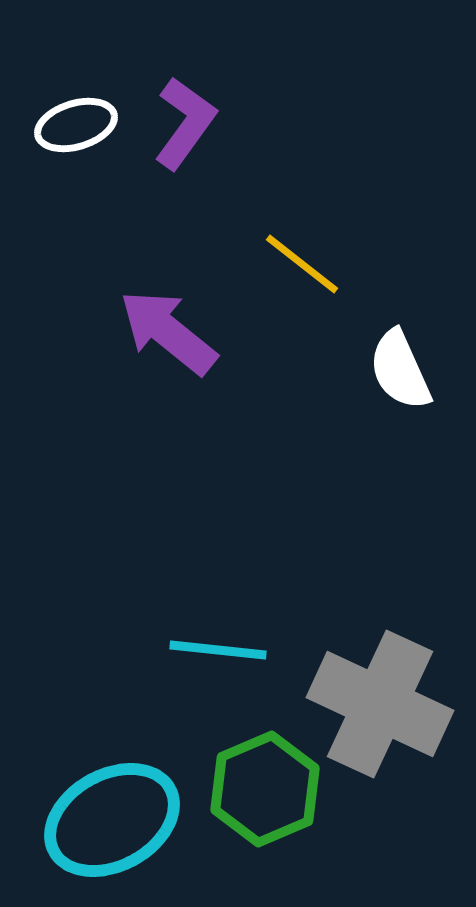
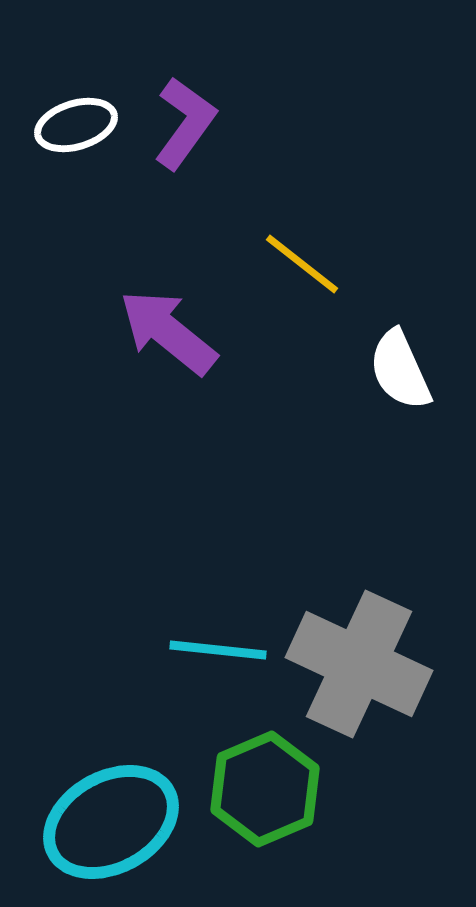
gray cross: moved 21 px left, 40 px up
cyan ellipse: moved 1 px left, 2 px down
